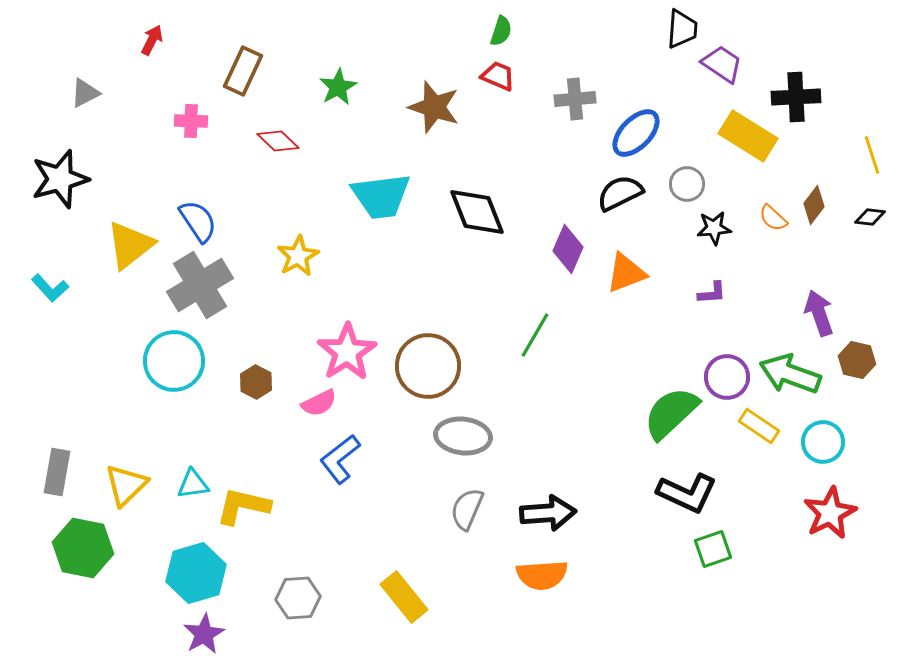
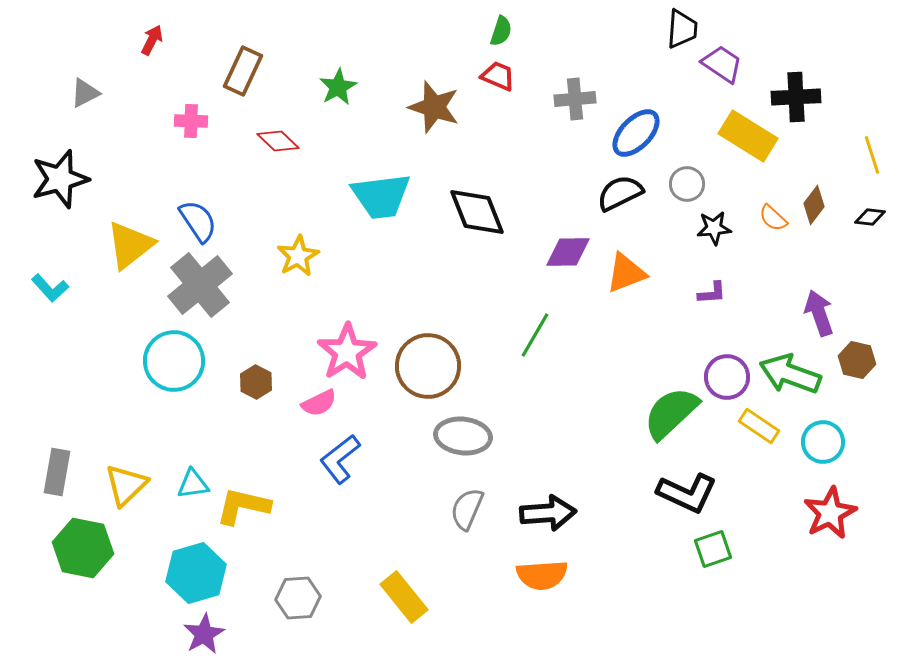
purple diamond at (568, 249): moved 3 px down; rotated 66 degrees clockwise
gray cross at (200, 285): rotated 8 degrees counterclockwise
